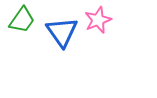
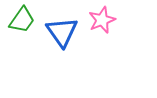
pink star: moved 4 px right
